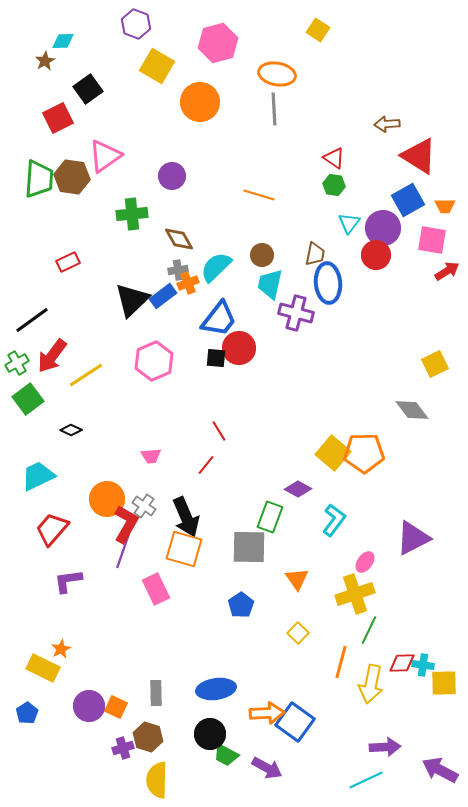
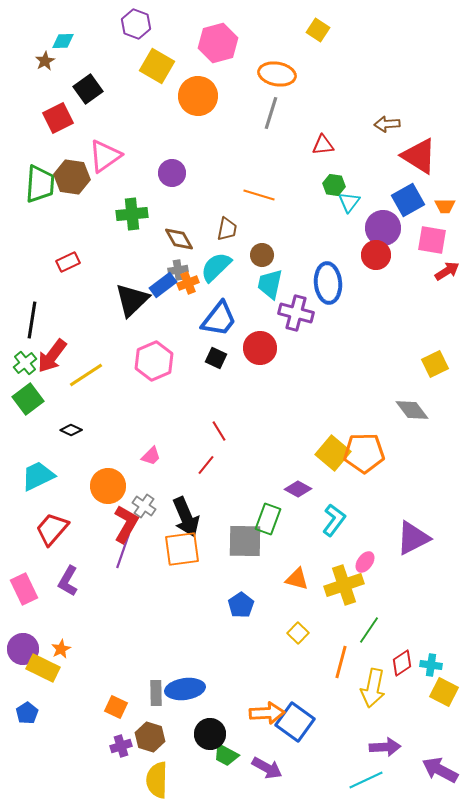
orange circle at (200, 102): moved 2 px left, 6 px up
gray line at (274, 109): moved 3 px left, 4 px down; rotated 20 degrees clockwise
red triangle at (334, 158): moved 11 px left, 13 px up; rotated 40 degrees counterclockwise
purple circle at (172, 176): moved 3 px up
green trapezoid at (39, 179): moved 1 px right, 5 px down
cyan triangle at (349, 223): moved 21 px up
brown trapezoid at (315, 254): moved 88 px left, 25 px up
blue rectangle at (163, 296): moved 11 px up
black line at (32, 320): rotated 45 degrees counterclockwise
red circle at (239, 348): moved 21 px right
black square at (216, 358): rotated 20 degrees clockwise
green cross at (17, 363): moved 8 px right; rotated 10 degrees counterclockwise
pink trapezoid at (151, 456): rotated 40 degrees counterclockwise
orange circle at (107, 499): moved 1 px right, 13 px up
green rectangle at (270, 517): moved 2 px left, 2 px down
gray square at (249, 547): moved 4 px left, 6 px up
orange square at (184, 549): moved 2 px left; rotated 24 degrees counterclockwise
orange triangle at (297, 579): rotated 40 degrees counterclockwise
purple L-shape at (68, 581): rotated 52 degrees counterclockwise
pink rectangle at (156, 589): moved 132 px left
yellow cross at (355, 594): moved 11 px left, 9 px up
green line at (369, 630): rotated 8 degrees clockwise
red diamond at (402, 663): rotated 32 degrees counterclockwise
cyan cross at (423, 665): moved 8 px right
yellow square at (444, 683): moved 9 px down; rotated 28 degrees clockwise
yellow arrow at (371, 684): moved 2 px right, 4 px down
blue ellipse at (216, 689): moved 31 px left
purple circle at (89, 706): moved 66 px left, 57 px up
brown hexagon at (148, 737): moved 2 px right
purple cross at (123, 748): moved 2 px left, 2 px up
